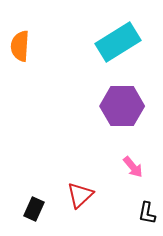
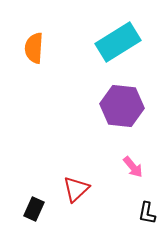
orange semicircle: moved 14 px right, 2 px down
purple hexagon: rotated 6 degrees clockwise
red triangle: moved 4 px left, 6 px up
